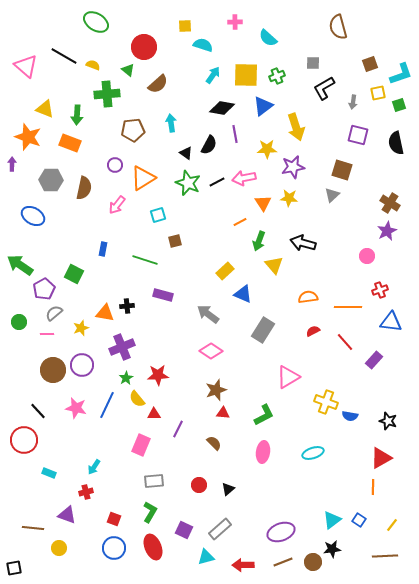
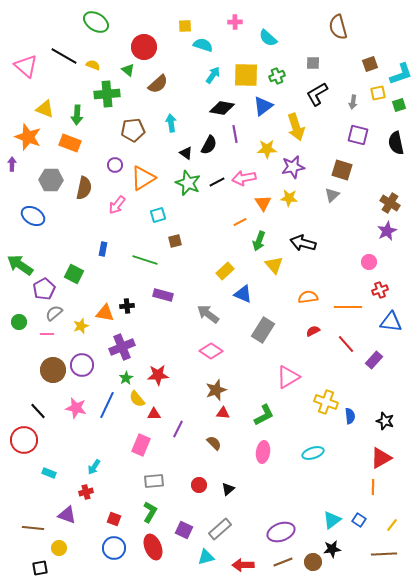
black L-shape at (324, 88): moved 7 px left, 6 px down
pink circle at (367, 256): moved 2 px right, 6 px down
yellow star at (81, 328): moved 2 px up
red line at (345, 342): moved 1 px right, 2 px down
blue semicircle at (350, 416): rotated 105 degrees counterclockwise
black star at (388, 421): moved 3 px left
brown line at (385, 556): moved 1 px left, 2 px up
black square at (14, 568): moved 26 px right
